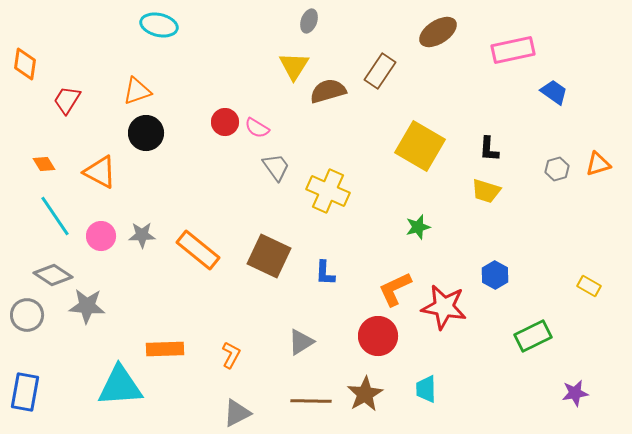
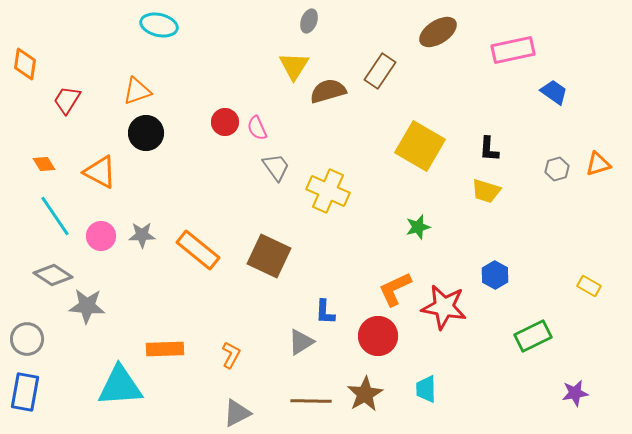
pink semicircle at (257, 128): rotated 35 degrees clockwise
blue L-shape at (325, 273): moved 39 px down
gray circle at (27, 315): moved 24 px down
